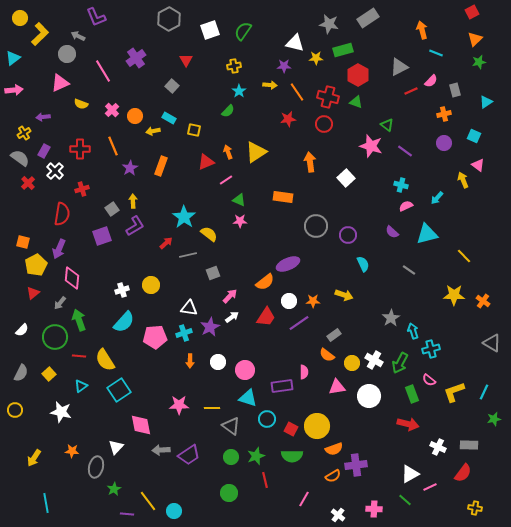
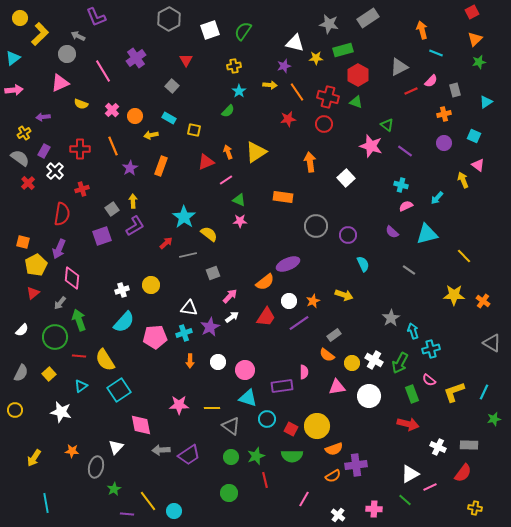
purple star at (284, 66): rotated 16 degrees counterclockwise
yellow arrow at (153, 131): moved 2 px left, 4 px down
orange star at (313, 301): rotated 24 degrees counterclockwise
